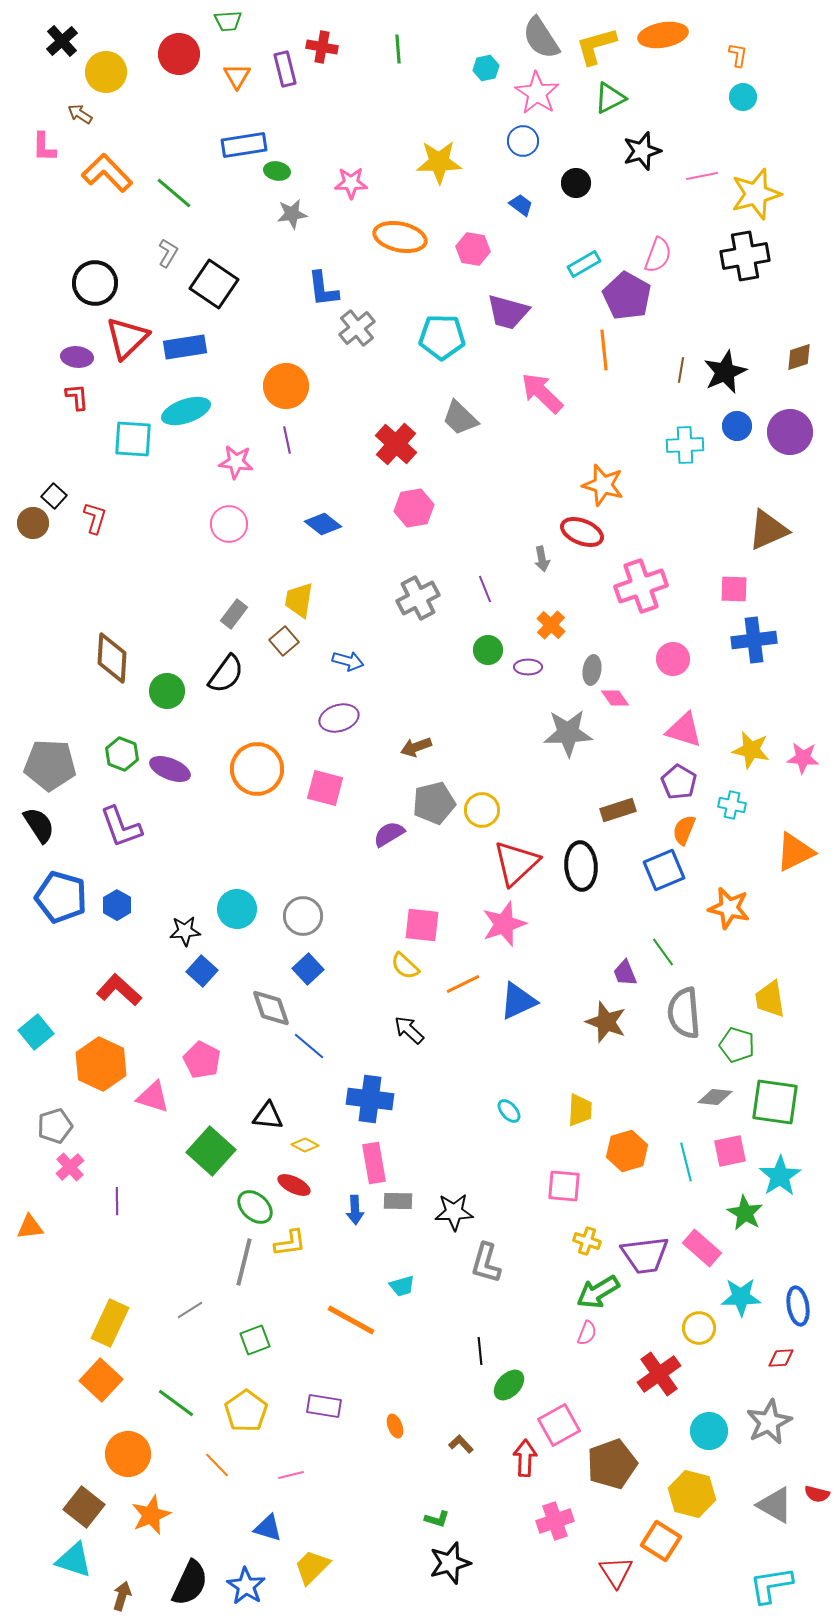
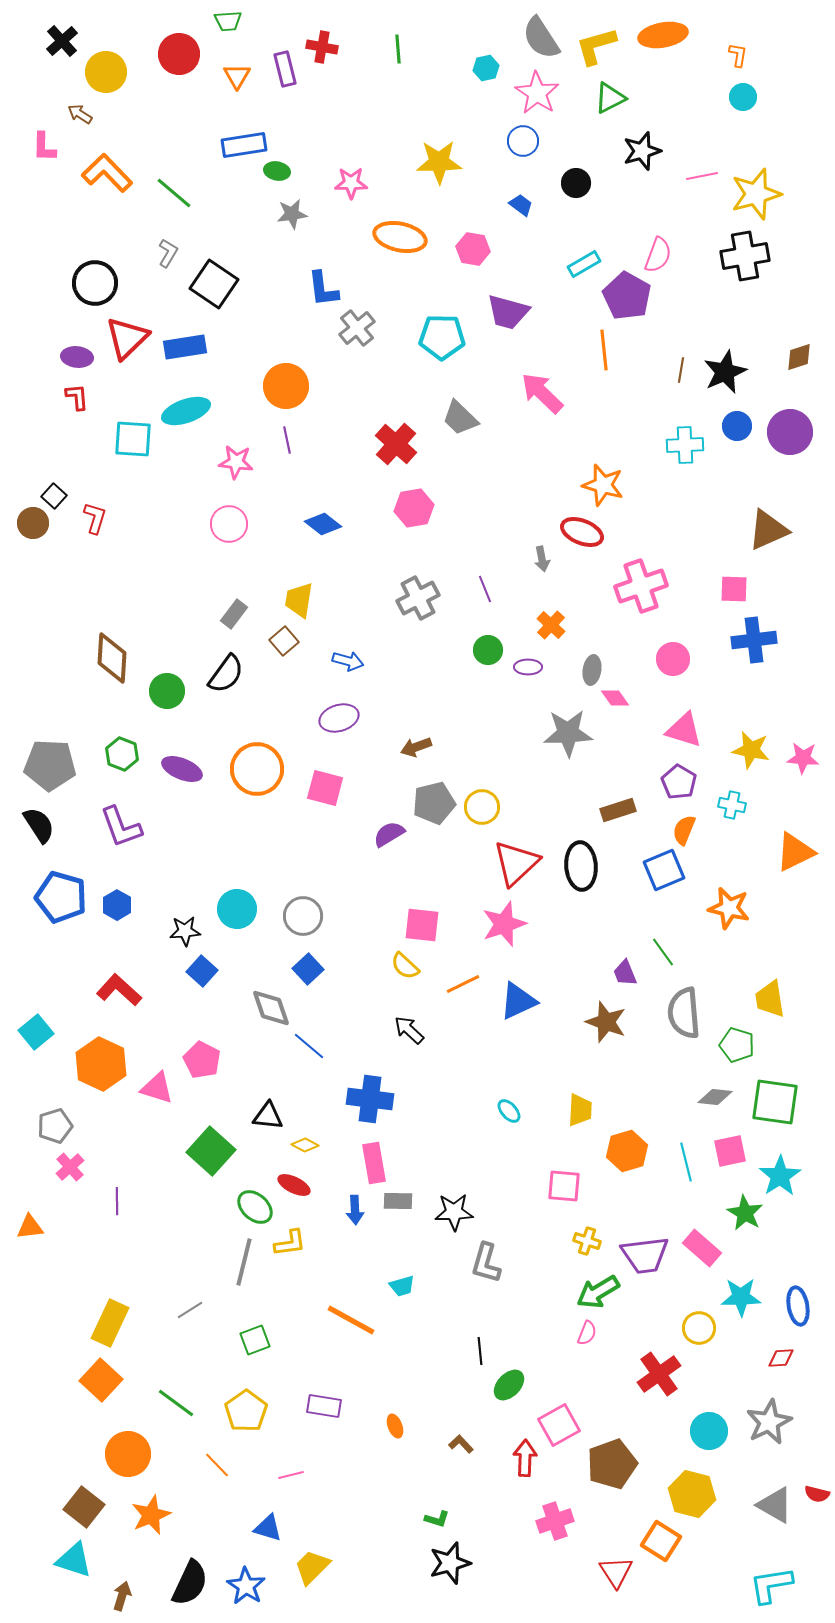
purple ellipse at (170, 769): moved 12 px right
yellow circle at (482, 810): moved 3 px up
pink triangle at (153, 1097): moved 4 px right, 9 px up
